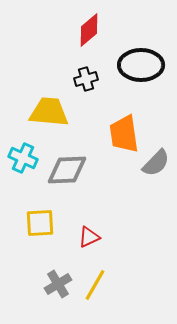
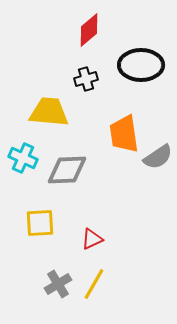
gray semicircle: moved 2 px right, 6 px up; rotated 12 degrees clockwise
red triangle: moved 3 px right, 2 px down
yellow line: moved 1 px left, 1 px up
